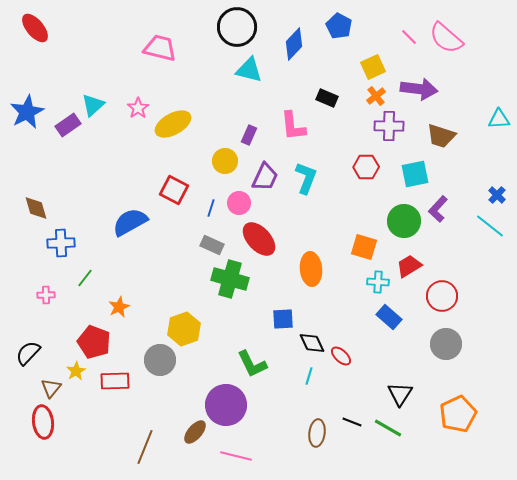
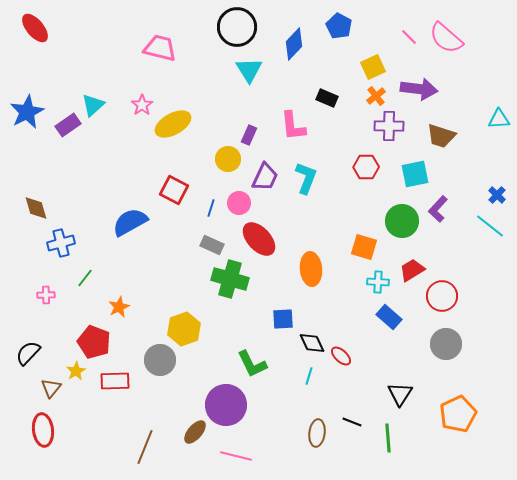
cyan triangle at (249, 70): rotated 44 degrees clockwise
pink star at (138, 108): moved 4 px right, 3 px up
yellow circle at (225, 161): moved 3 px right, 2 px up
green circle at (404, 221): moved 2 px left
blue cross at (61, 243): rotated 12 degrees counterclockwise
red trapezoid at (409, 266): moved 3 px right, 4 px down
red ellipse at (43, 422): moved 8 px down
green line at (388, 428): moved 10 px down; rotated 56 degrees clockwise
